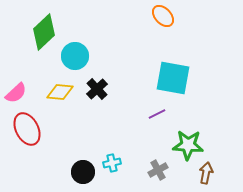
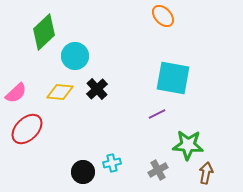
red ellipse: rotated 72 degrees clockwise
